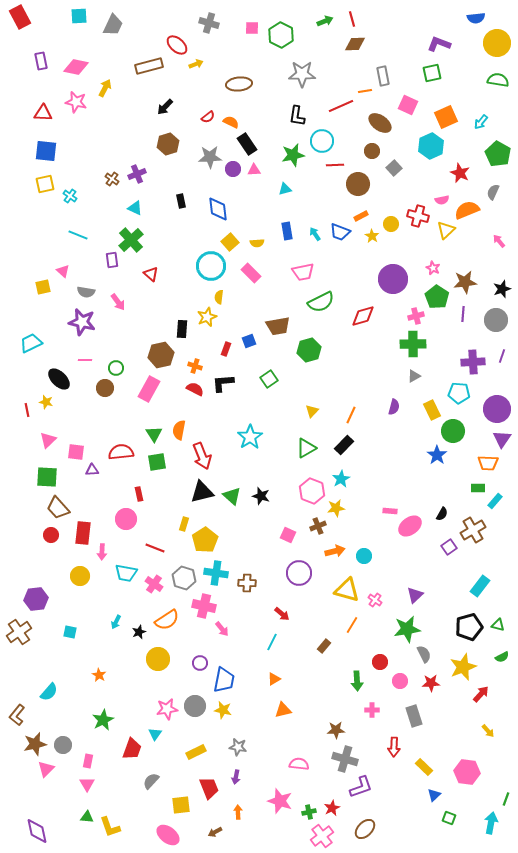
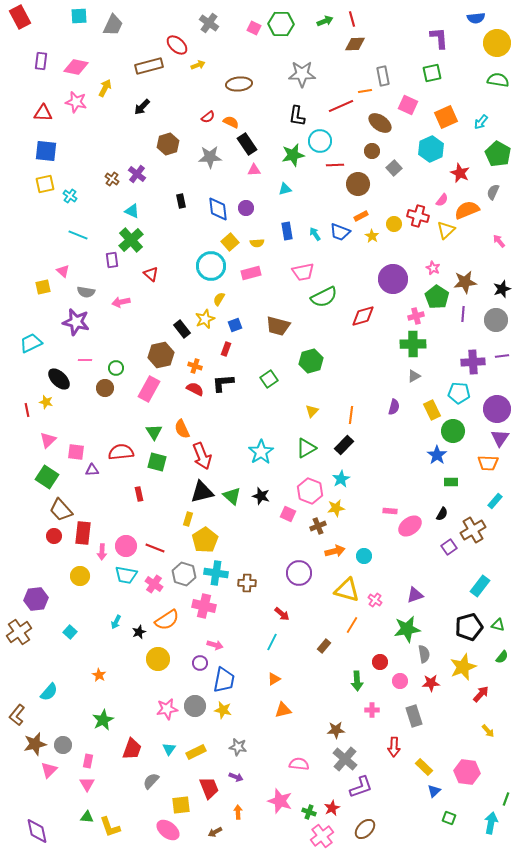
gray cross at (209, 23): rotated 18 degrees clockwise
pink square at (252, 28): moved 2 px right; rotated 24 degrees clockwise
green hexagon at (281, 35): moved 11 px up; rotated 25 degrees counterclockwise
purple L-shape at (439, 44): moved 6 px up; rotated 65 degrees clockwise
purple rectangle at (41, 61): rotated 18 degrees clockwise
yellow arrow at (196, 64): moved 2 px right, 1 px down
black arrow at (165, 107): moved 23 px left
cyan circle at (322, 141): moved 2 px left
cyan hexagon at (431, 146): moved 3 px down
purple circle at (233, 169): moved 13 px right, 39 px down
purple cross at (137, 174): rotated 30 degrees counterclockwise
pink semicircle at (442, 200): rotated 40 degrees counterclockwise
cyan triangle at (135, 208): moved 3 px left, 3 px down
yellow circle at (391, 224): moved 3 px right
pink rectangle at (251, 273): rotated 60 degrees counterclockwise
yellow semicircle at (219, 297): moved 2 px down; rotated 24 degrees clockwise
pink arrow at (118, 302): moved 3 px right; rotated 114 degrees clockwise
green semicircle at (321, 302): moved 3 px right, 5 px up
yellow star at (207, 317): moved 2 px left, 2 px down
purple star at (82, 322): moved 6 px left
brown trapezoid at (278, 326): rotated 25 degrees clockwise
black rectangle at (182, 329): rotated 42 degrees counterclockwise
blue square at (249, 341): moved 14 px left, 16 px up
green hexagon at (309, 350): moved 2 px right, 11 px down
purple line at (502, 356): rotated 64 degrees clockwise
orange line at (351, 415): rotated 18 degrees counterclockwise
orange semicircle at (179, 430): moved 3 px right, 1 px up; rotated 36 degrees counterclockwise
green triangle at (154, 434): moved 2 px up
cyan star at (250, 437): moved 11 px right, 15 px down
purple triangle at (502, 439): moved 2 px left, 1 px up
green square at (157, 462): rotated 24 degrees clockwise
green square at (47, 477): rotated 30 degrees clockwise
green rectangle at (478, 488): moved 27 px left, 6 px up
pink hexagon at (312, 491): moved 2 px left
brown trapezoid at (58, 508): moved 3 px right, 2 px down
pink circle at (126, 519): moved 27 px down
yellow rectangle at (184, 524): moved 4 px right, 5 px up
red circle at (51, 535): moved 3 px right, 1 px down
pink square at (288, 535): moved 21 px up
cyan trapezoid at (126, 573): moved 2 px down
gray hexagon at (184, 578): moved 4 px up
purple triangle at (415, 595): rotated 24 degrees clockwise
pink arrow at (222, 629): moved 7 px left, 16 px down; rotated 35 degrees counterclockwise
cyan square at (70, 632): rotated 32 degrees clockwise
gray semicircle at (424, 654): rotated 18 degrees clockwise
green semicircle at (502, 657): rotated 24 degrees counterclockwise
cyan triangle at (155, 734): moved 14 px right, 15 px down
gray cross at (345, 759): rotated 25 degrees clockwise
pink triangle at (46, 769): moved 3 px right, 1 px down
purple arrow at (236, 777): rotated 80 degrees counterclockwise
blue triangle at (434, 795): moved 4 px up
green cross at (309, 812): rotated 32 degrees clockwise
pink ellipse at (168, 835): moved 5 px up
